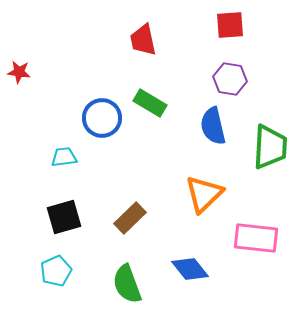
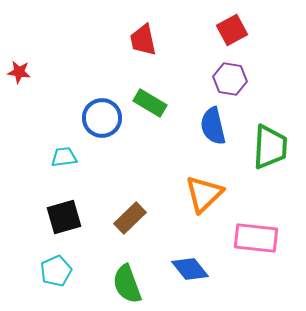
red square: moved 2 px right, 5 px down; rotated 24 degrees counterclockwise
